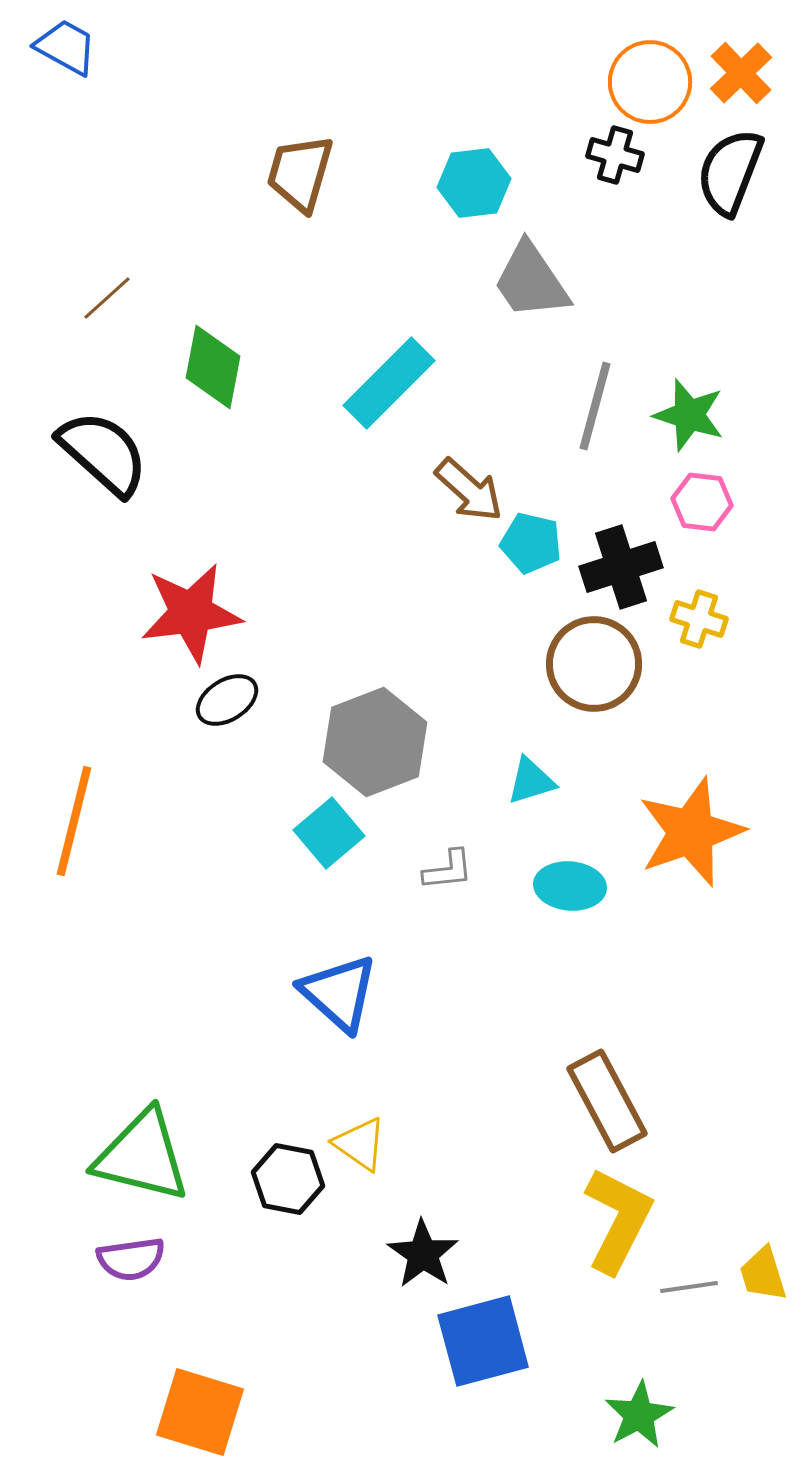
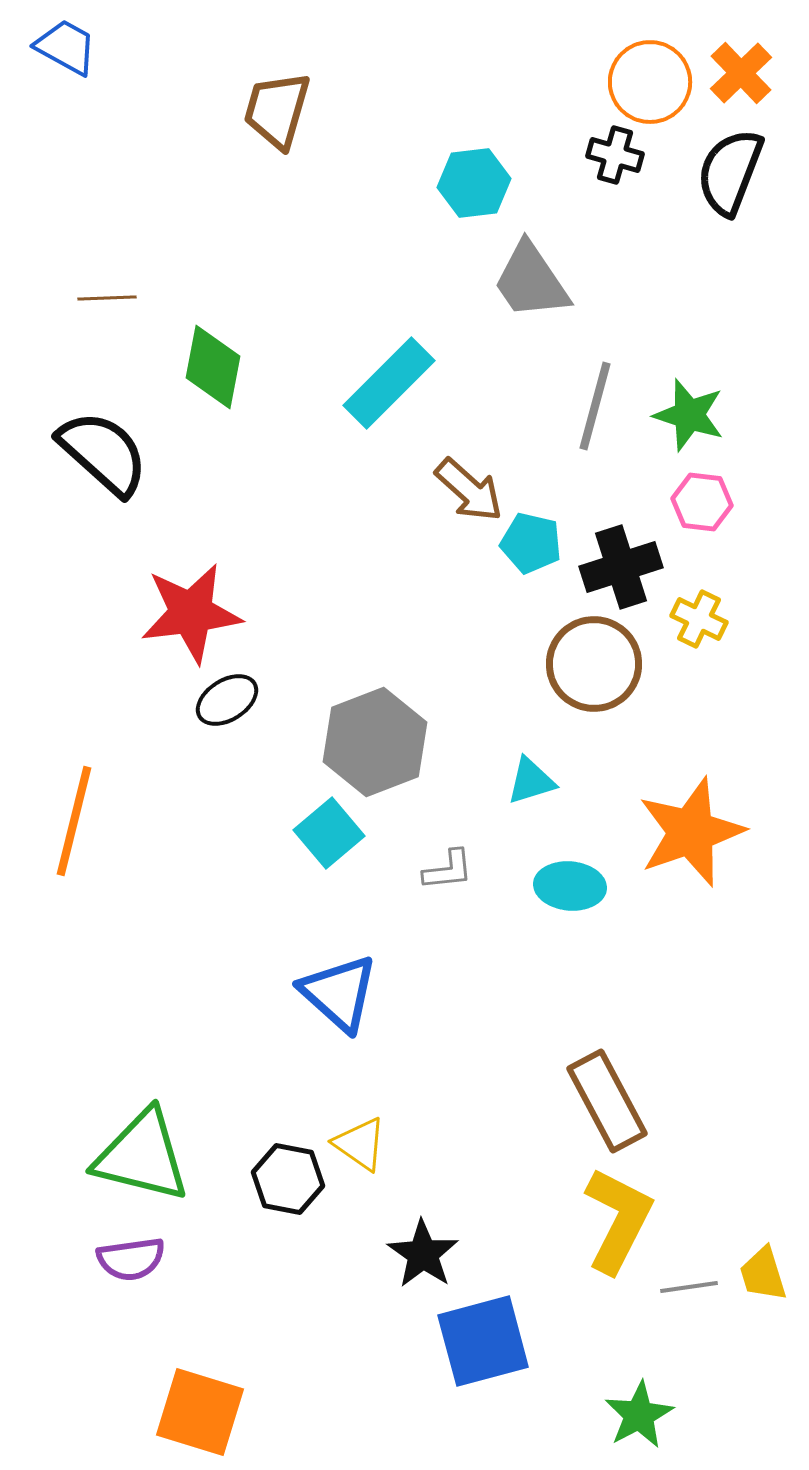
brown trapezoid at (300, 173): moved 23 px left, 63 px up
brown line at (107, 298): rotated 40 degrees clockwise
yellow cross at (699, 619): rotated 8 degrees clockwise
